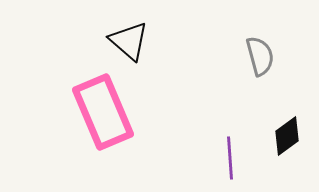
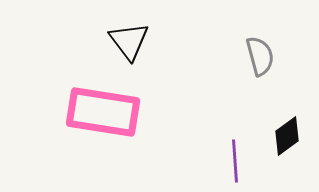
black triangle: rotated 12 degrees clockwise
pink rectangle: rotated 58 degrees counterclockwise
purple line: moved 5 px right, 3 px down
